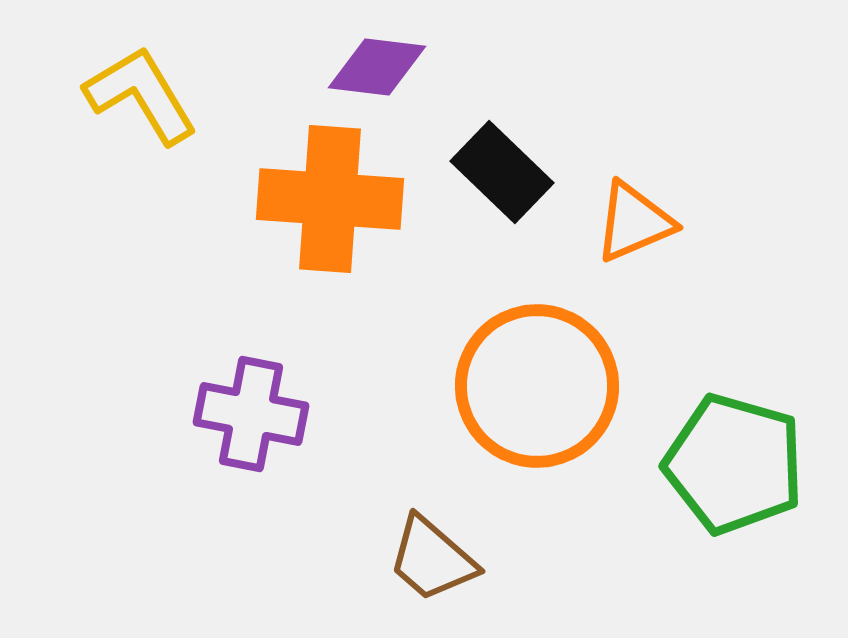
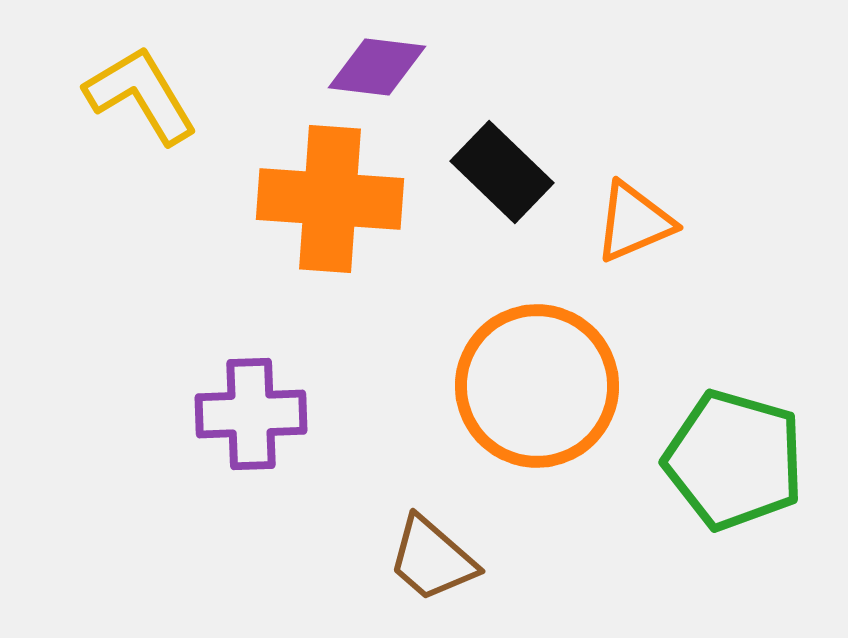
purple cross: rotated 13 degrees counterclockwise
green pentagon: moved 4 px up
